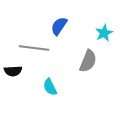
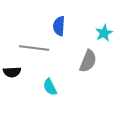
blue semicircle: rotated 30 degrees counterclockwise
black semicircle: moved 1 px left, 1 px down
